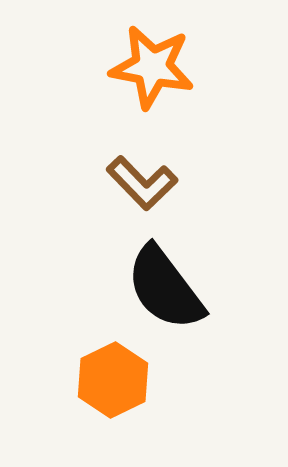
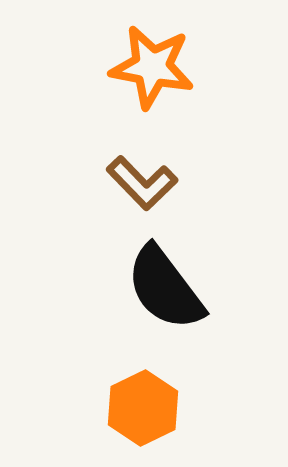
orange hexagon: moved 30 px right, 28 px down
